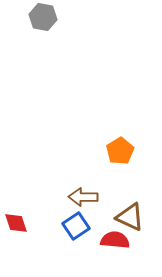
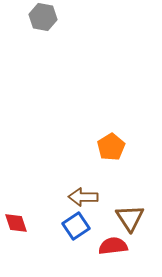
orange pentagon: moved 9 px left, 4 px up
brown triangle: moved 1 px down; rotated 32 degrees clockwise
red semicircle: moved 2 px left, 6 px down; rotated 12 degrees counterclockwise
